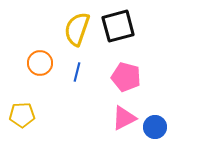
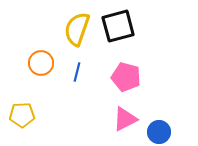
orange circle: moved 1 px right
pink triangle: moved 1 px right, 1 px down
blue circle: moved 4 px right, 5 px down
